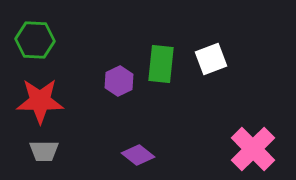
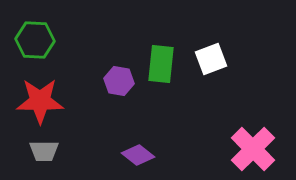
purple hexagon: rotated 24 degrees counterclockwise
